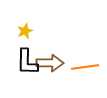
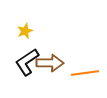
black L-shape: rotated 56 degrees clockwise
orange line: moved 6 px down
